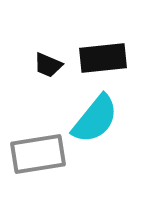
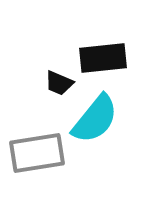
black trapezoid: moved 11 px right, 18 px down
gray rectangle: moved 1 px left, 1 px up
